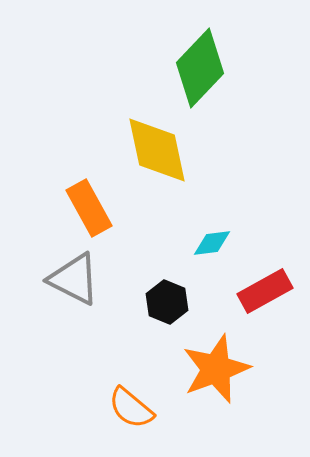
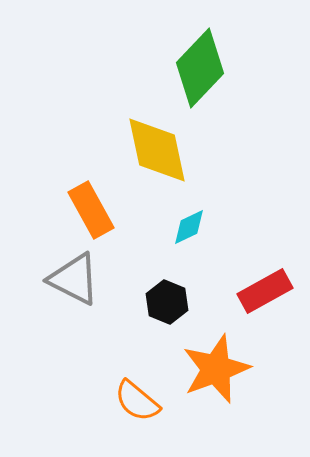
orange rectangle: moved 2 px right, 2 px down
cyan diamond: moved 23 px left, 16 px up; rotated 18 degrees counterclockwise
orange semicircle: moved 6 px right, 7 px up
